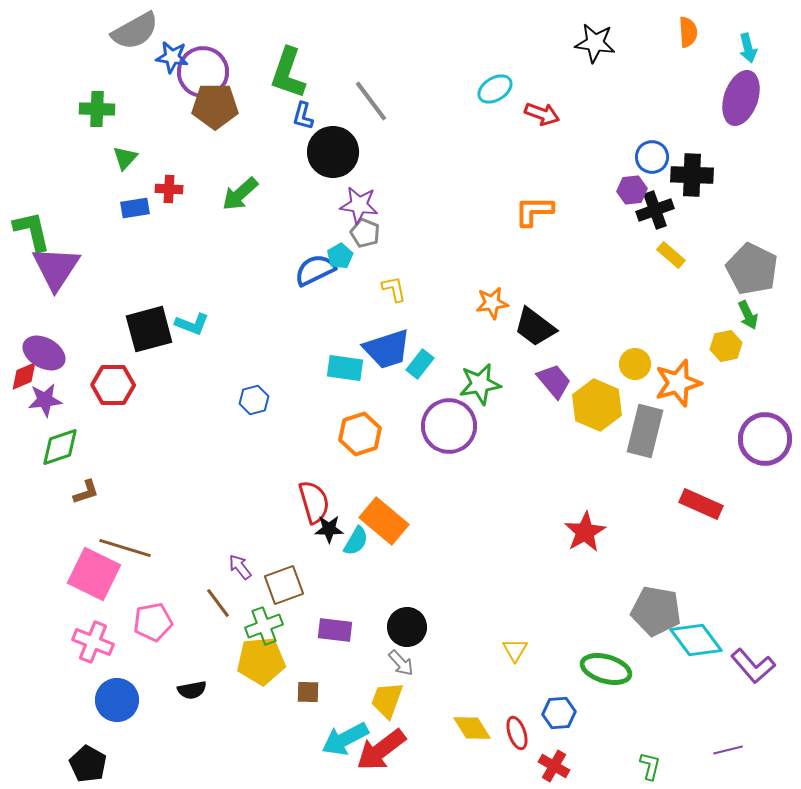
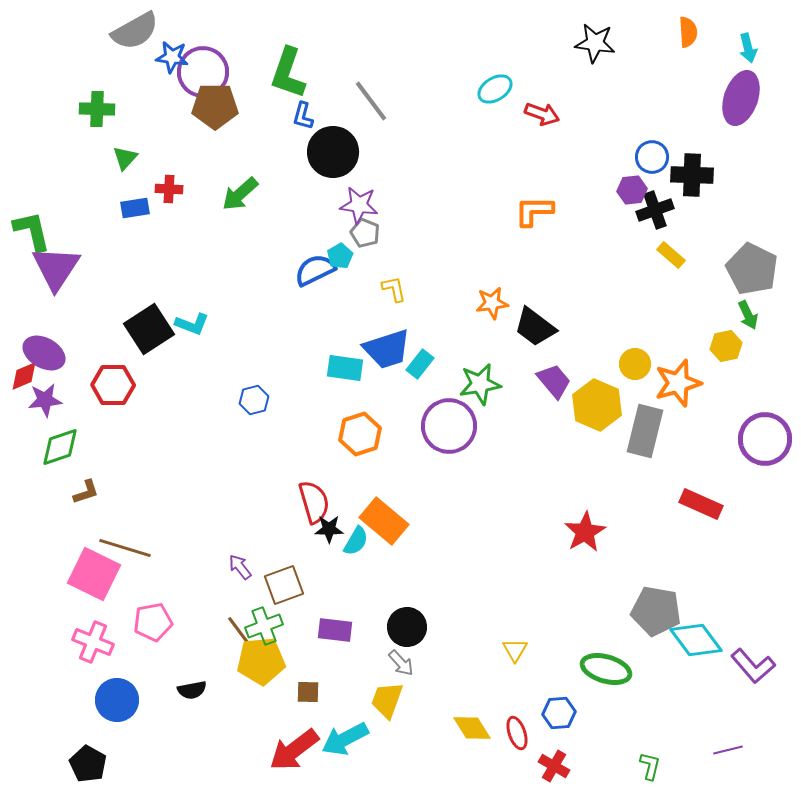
black square at (149, 329): rotated 18 degrees counterclockwise
brown line at (218, 603): moved 21 px right, 28 px down
red arrow at (381, 750): moved 87 px left
